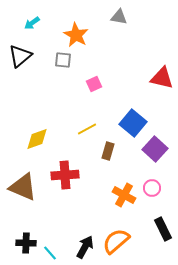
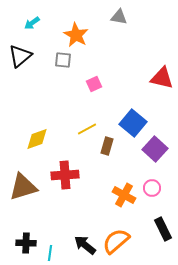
brown rectangle: moved 1 px left, 5 px up
brown triangle: rotated 40 degrees counterclockwise
black arrow: moved 2 px up; rotated 80 degrees counterclockwise
cyan line: rotated 49 degrees clockwise
